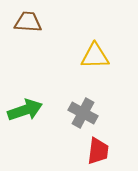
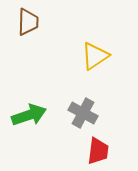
brown trapezoid: rotated 88 degrees clockwise
yellow triangle: rotated 32 degrees counterclockwise
green arrow: moved 4 px right, 5 px down
